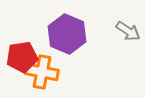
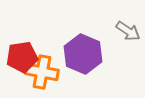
purple hexagon: moved 16 px right, 20 px down
